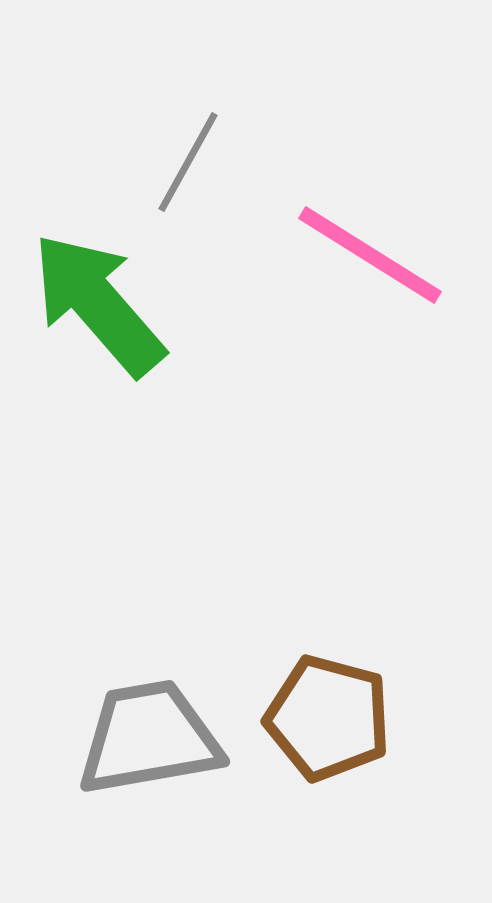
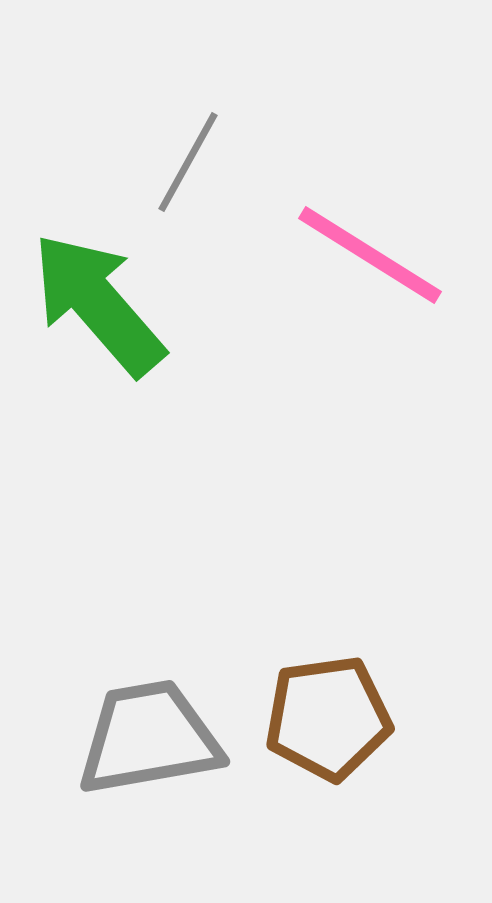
brown pentagon: rotated 23 degrees counterclockwise
